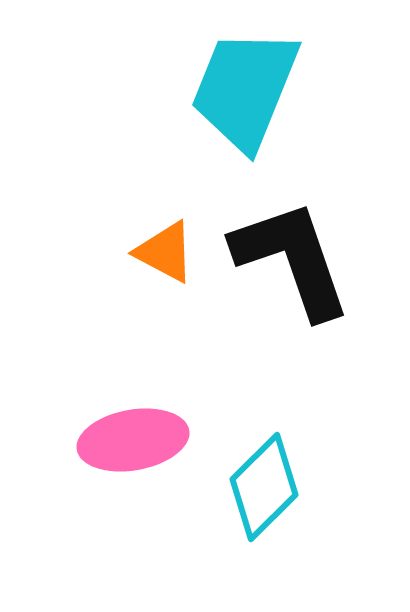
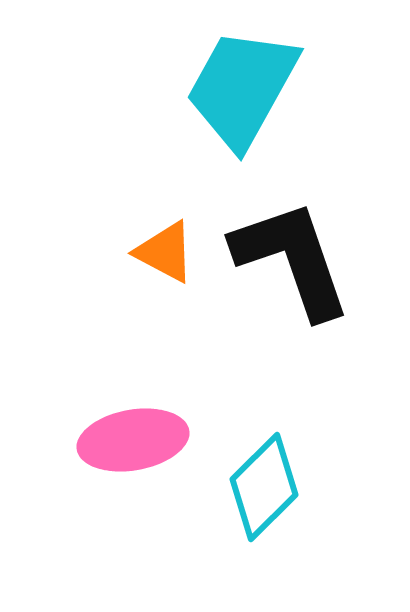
cyan trapezoid: moved 3 px left, 1 px up; rotated 7 degrees clockwise
